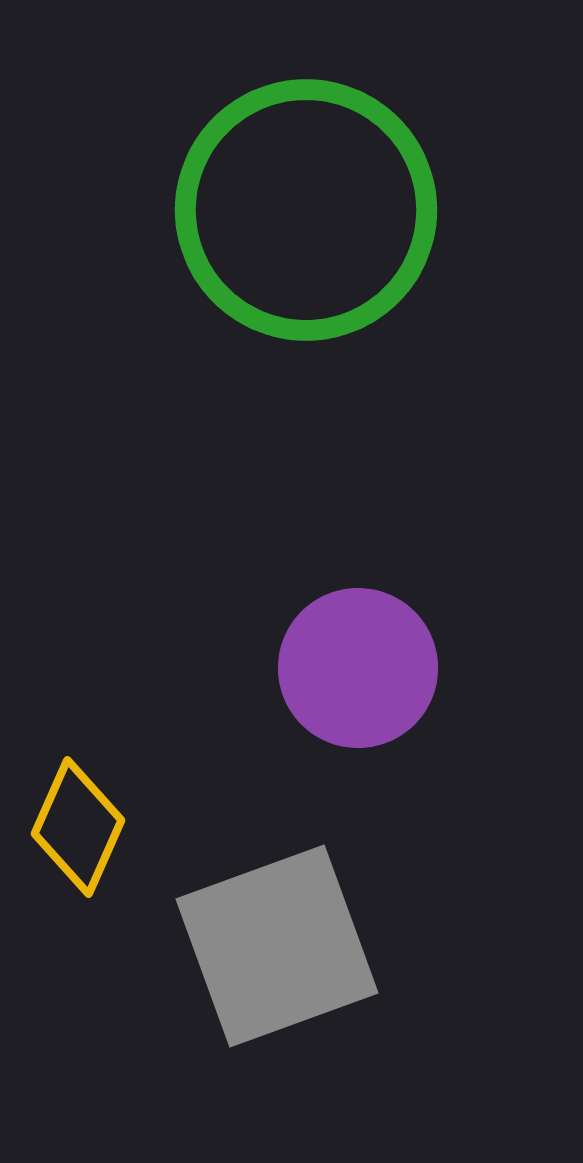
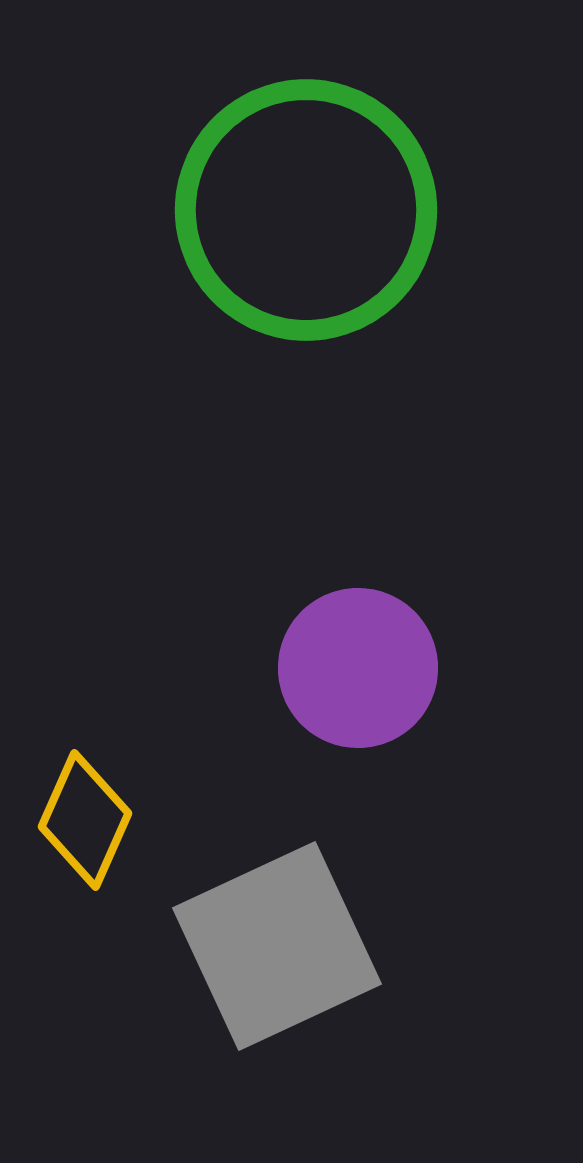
yellow diamond: moved 7 px right, 7 px up
gray square: rotated 5 degrees counterclockwise
